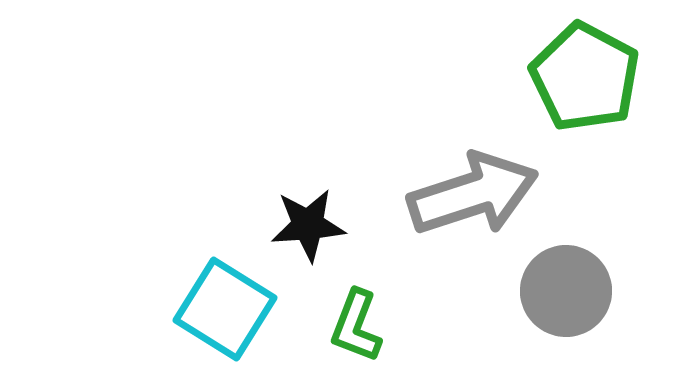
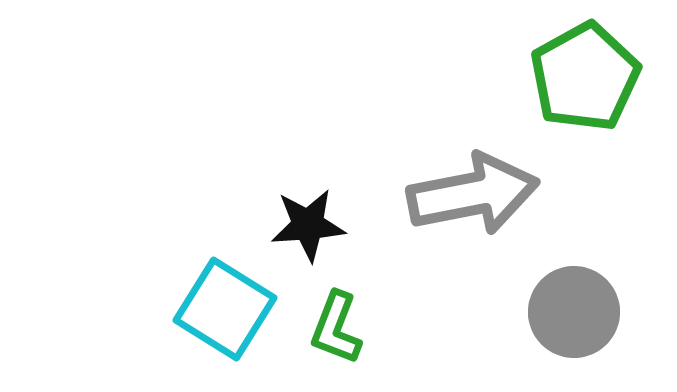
green pentagon: rotated 15 degrees clockwise
gray arrow: rotated 7 degrees clockwise
gray circle: moved 8 px right, 21 px down
green L-shape: moved 20 px left, 2 px down
